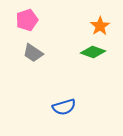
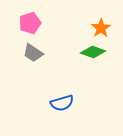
pink pentagon: moved 3 px right, 3 px down
orange star: moved 1 px right, 2 px down
blue semicircle: moved 2 px left, 4 px up
